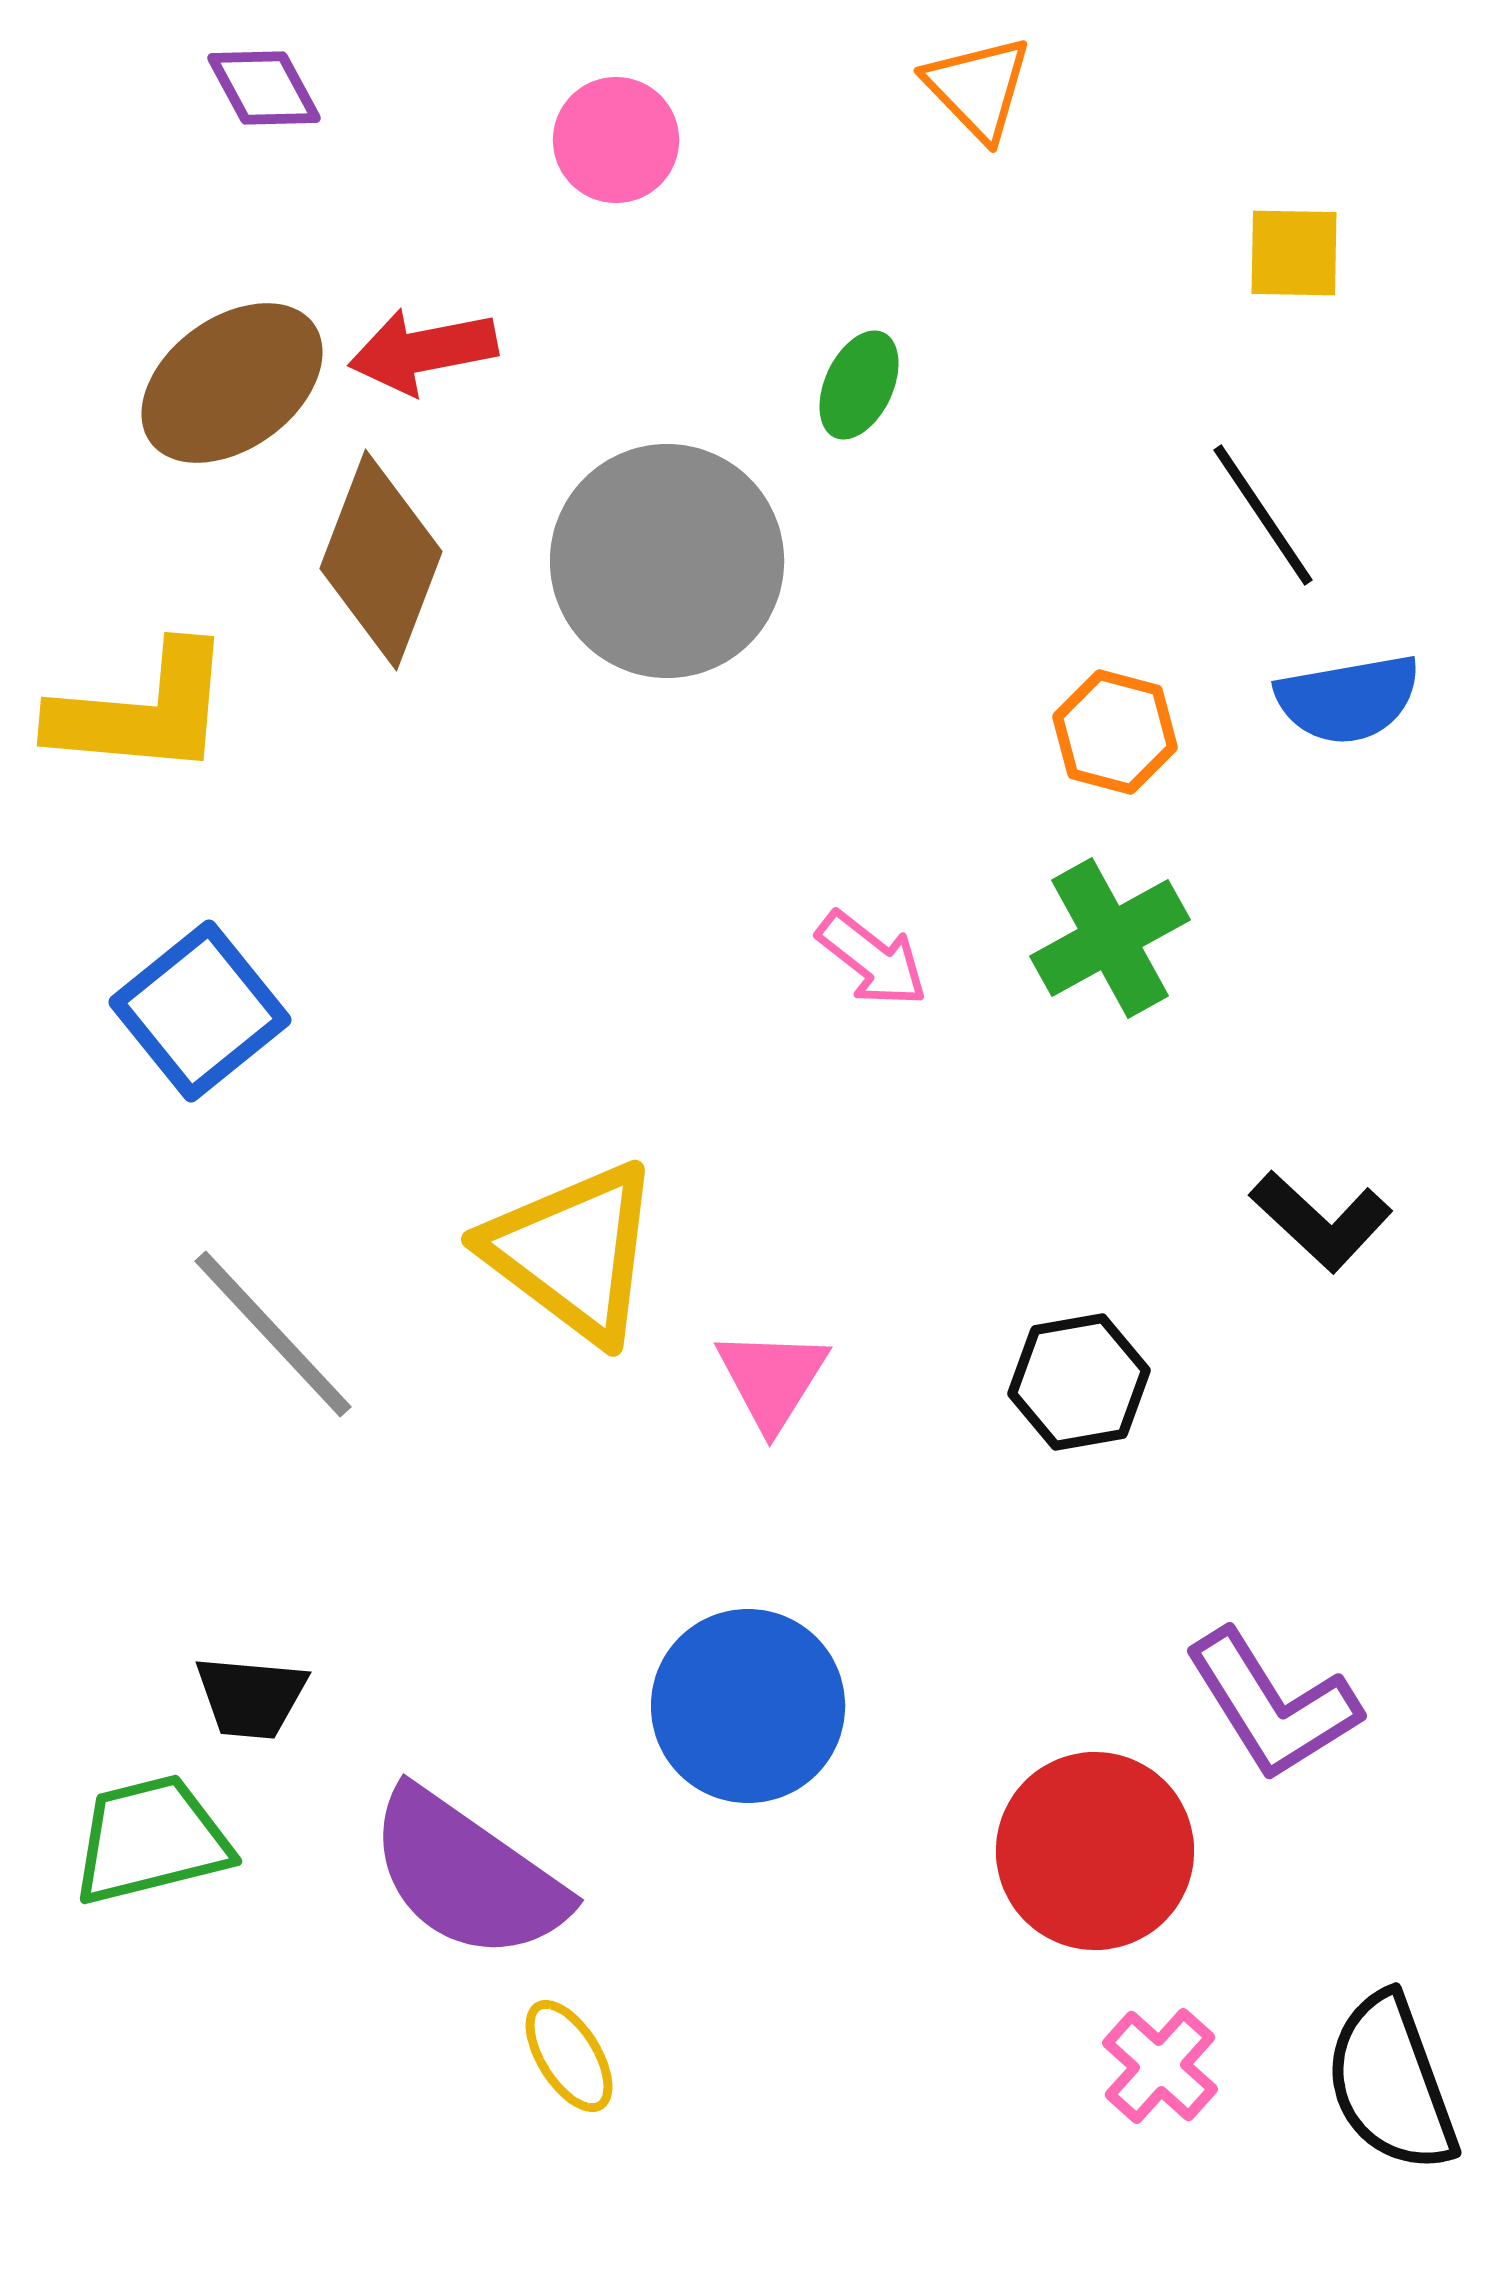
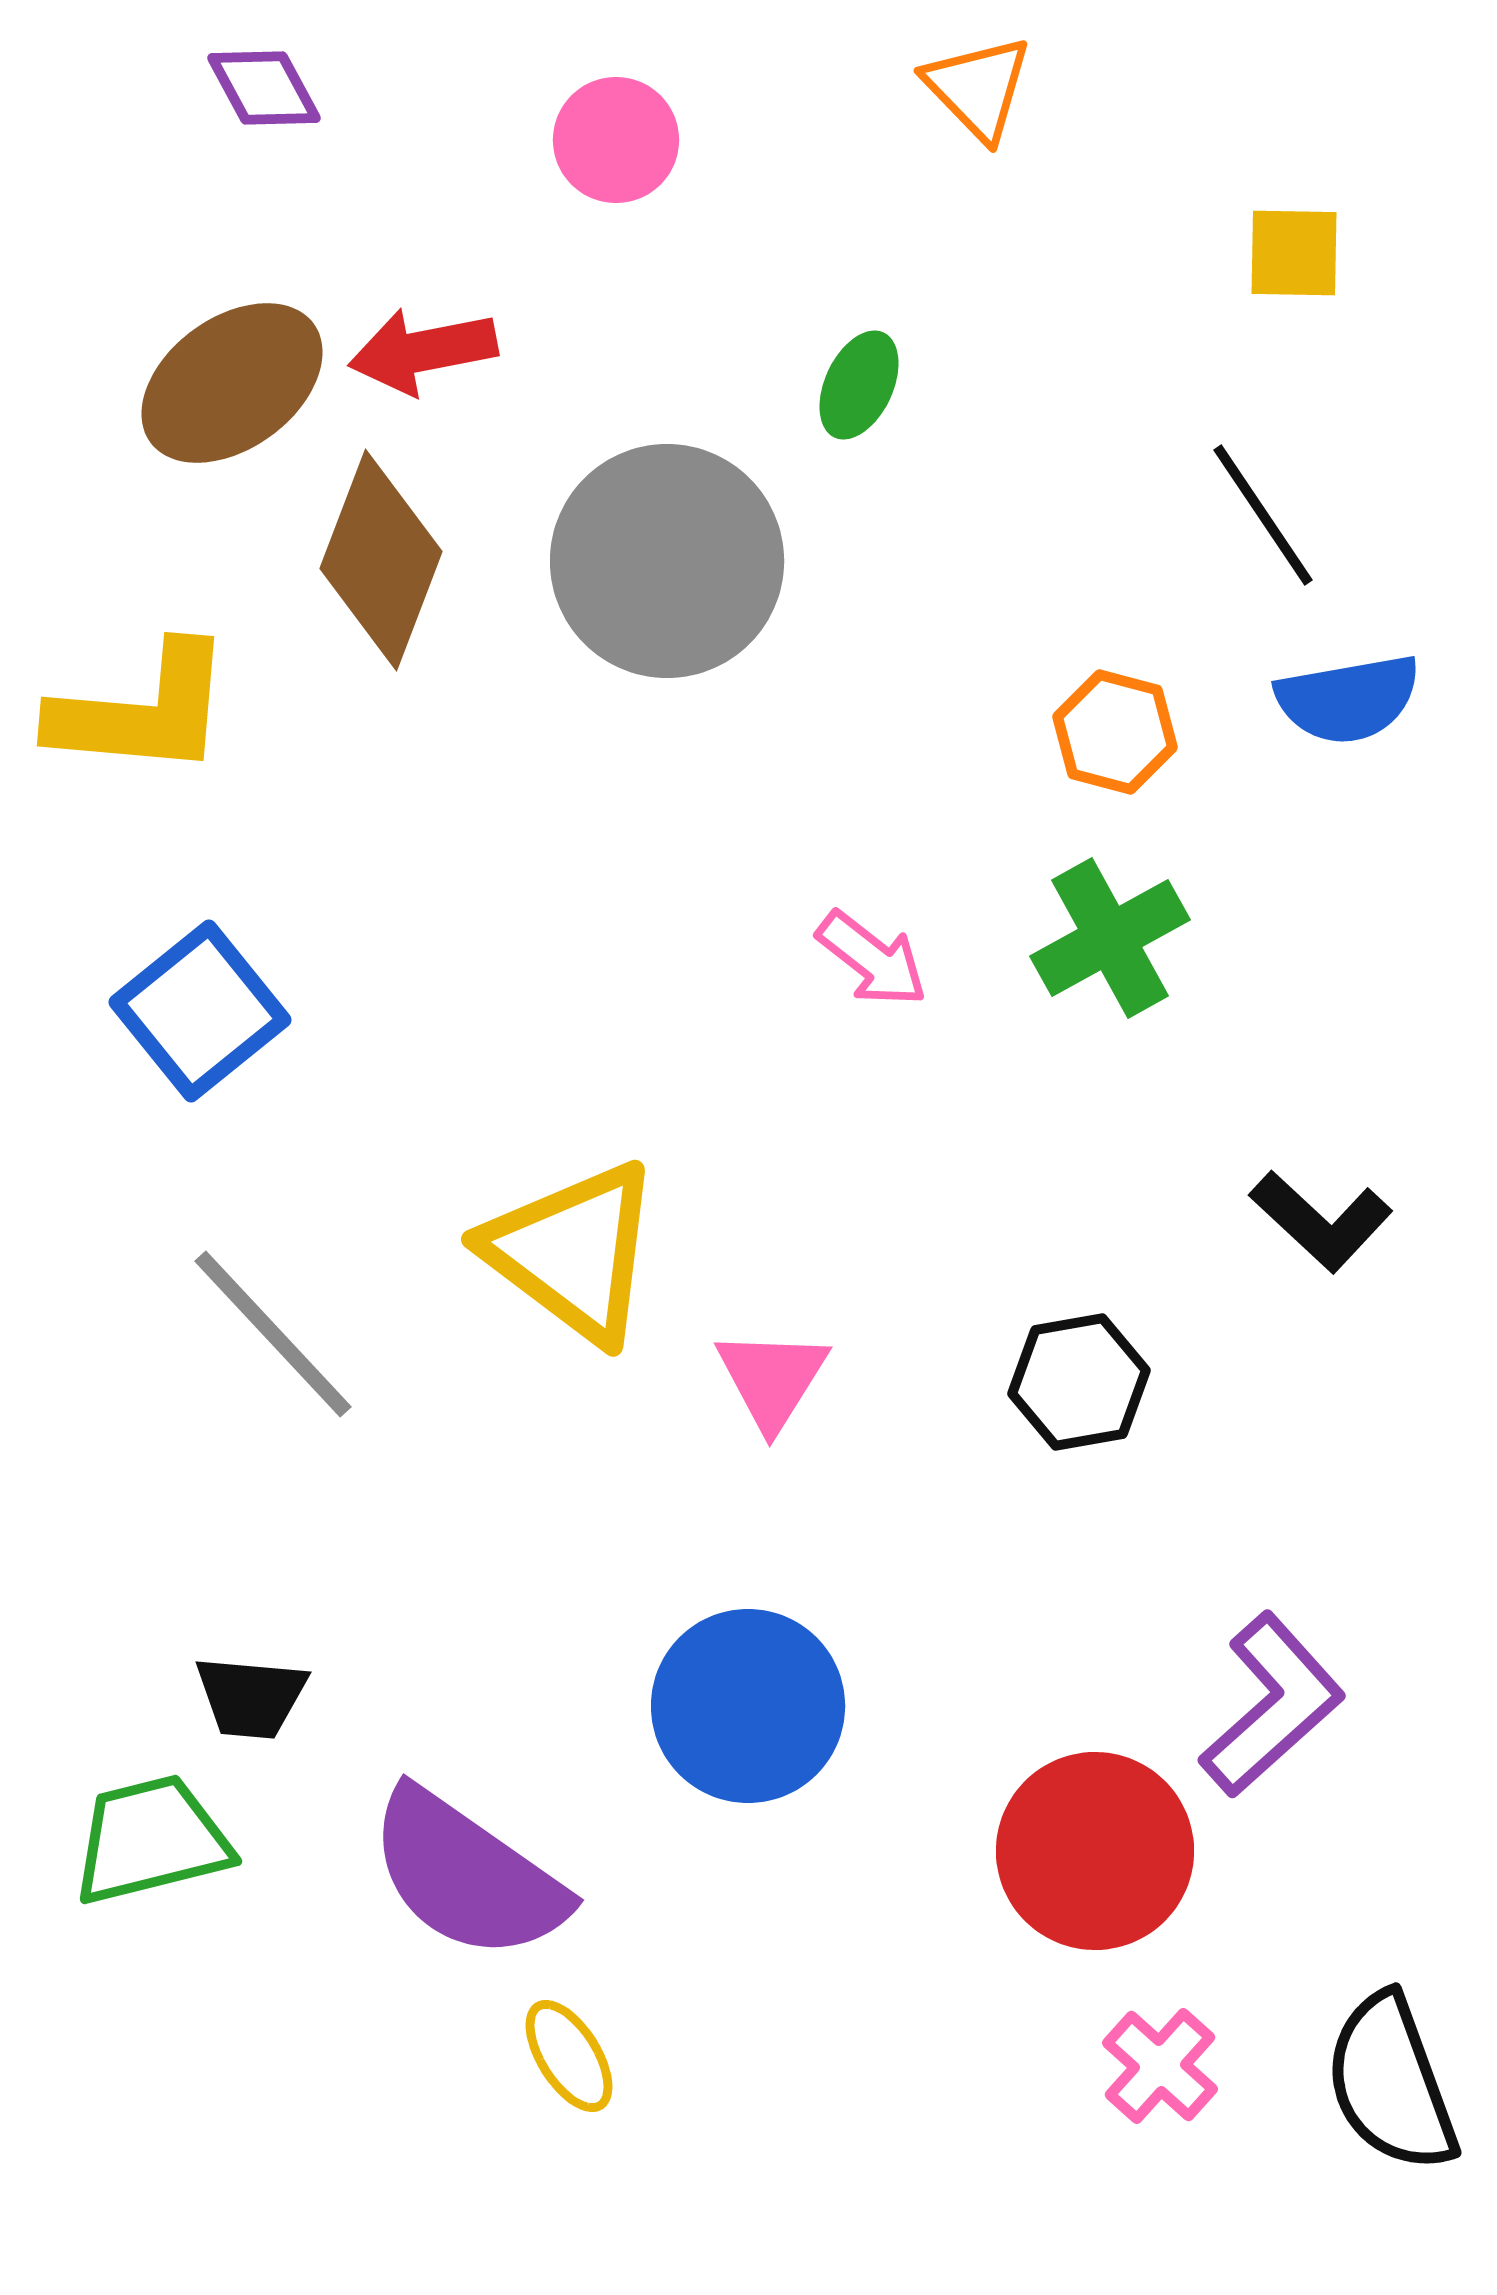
purple L-shape: rotated 100 degrees counterclockwise
